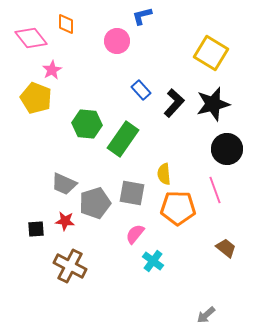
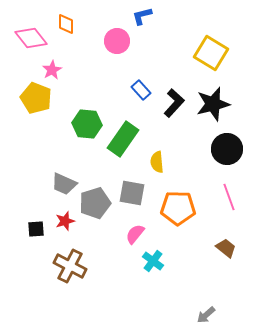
yellow semicircle: moved 7 px left, 12 px up
pink line: moved 14 px right, 7 px down
red star: rotated 24 degrees counterclockwise
